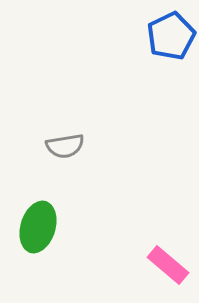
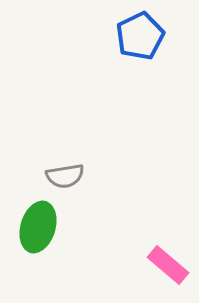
blue pentagon: moved 31 px left
gray semicircle: moved 30 px down
